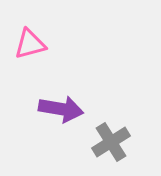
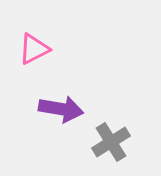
pink triangle: moved 4 px right, 5 px down; rotated 12 degrees counterclockwise
